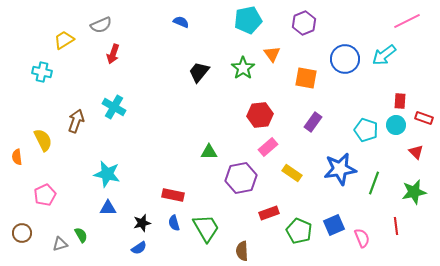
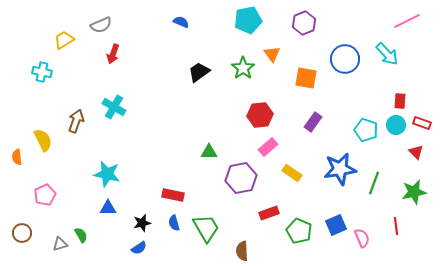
cyan arrow at (384, 55): moved 3 px right, 1 px up; rotated 95 degrees counterclockwise
black trapezoid at (199, 72): rotated 15 degrees clockwise
red rectangle at (424, 118): moved 2 px left, 5 px down
blue square at (334, 225): moved 2 px right
